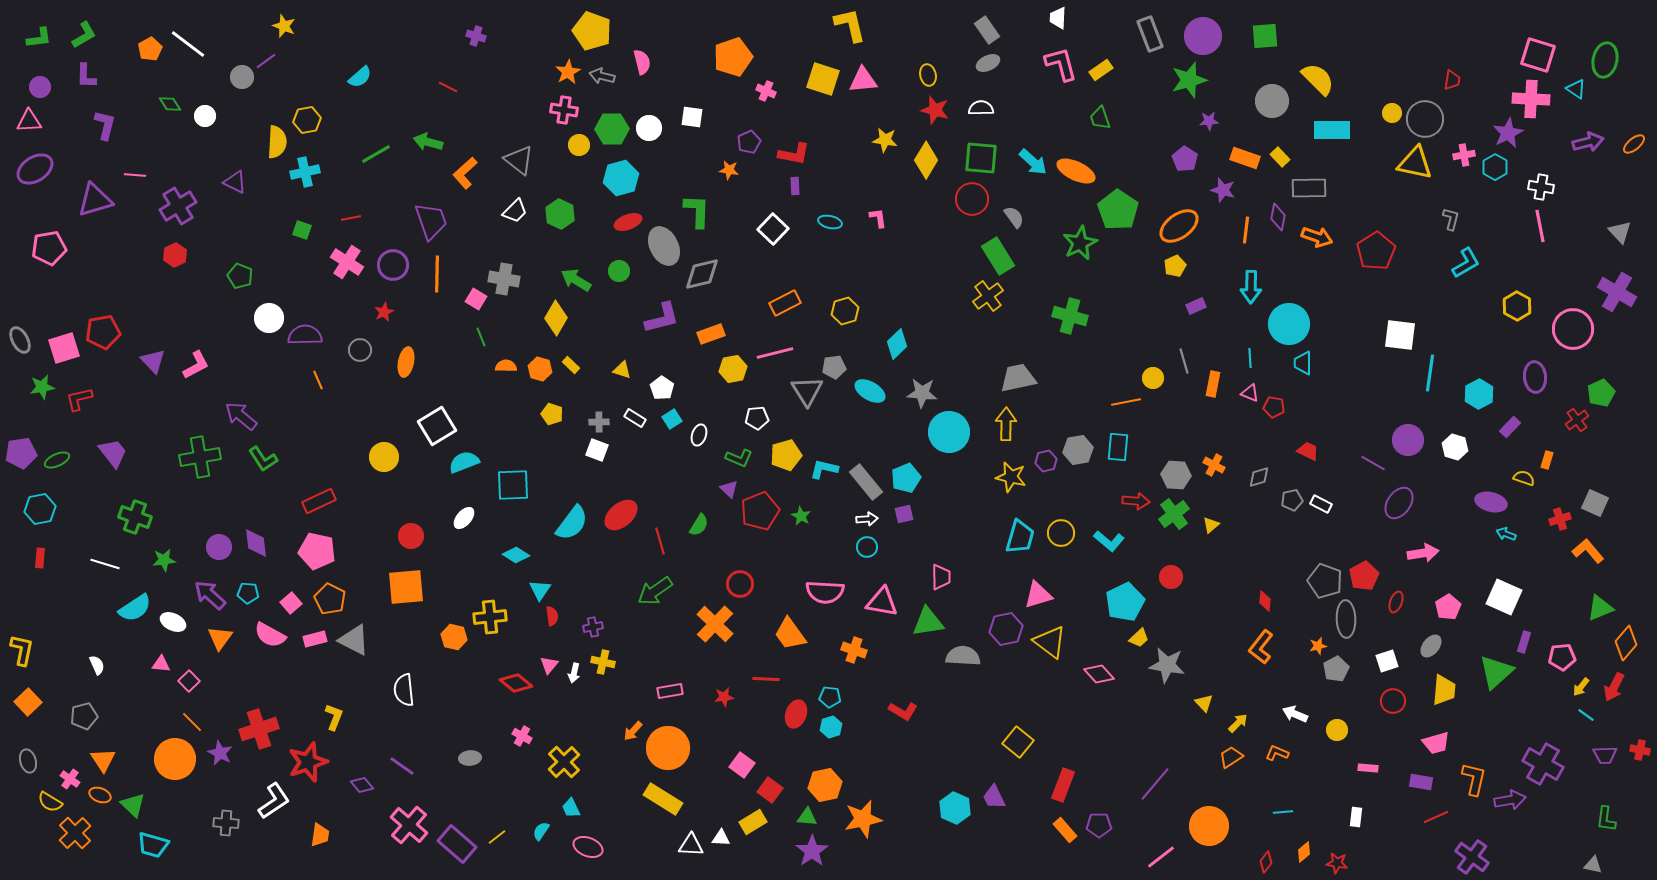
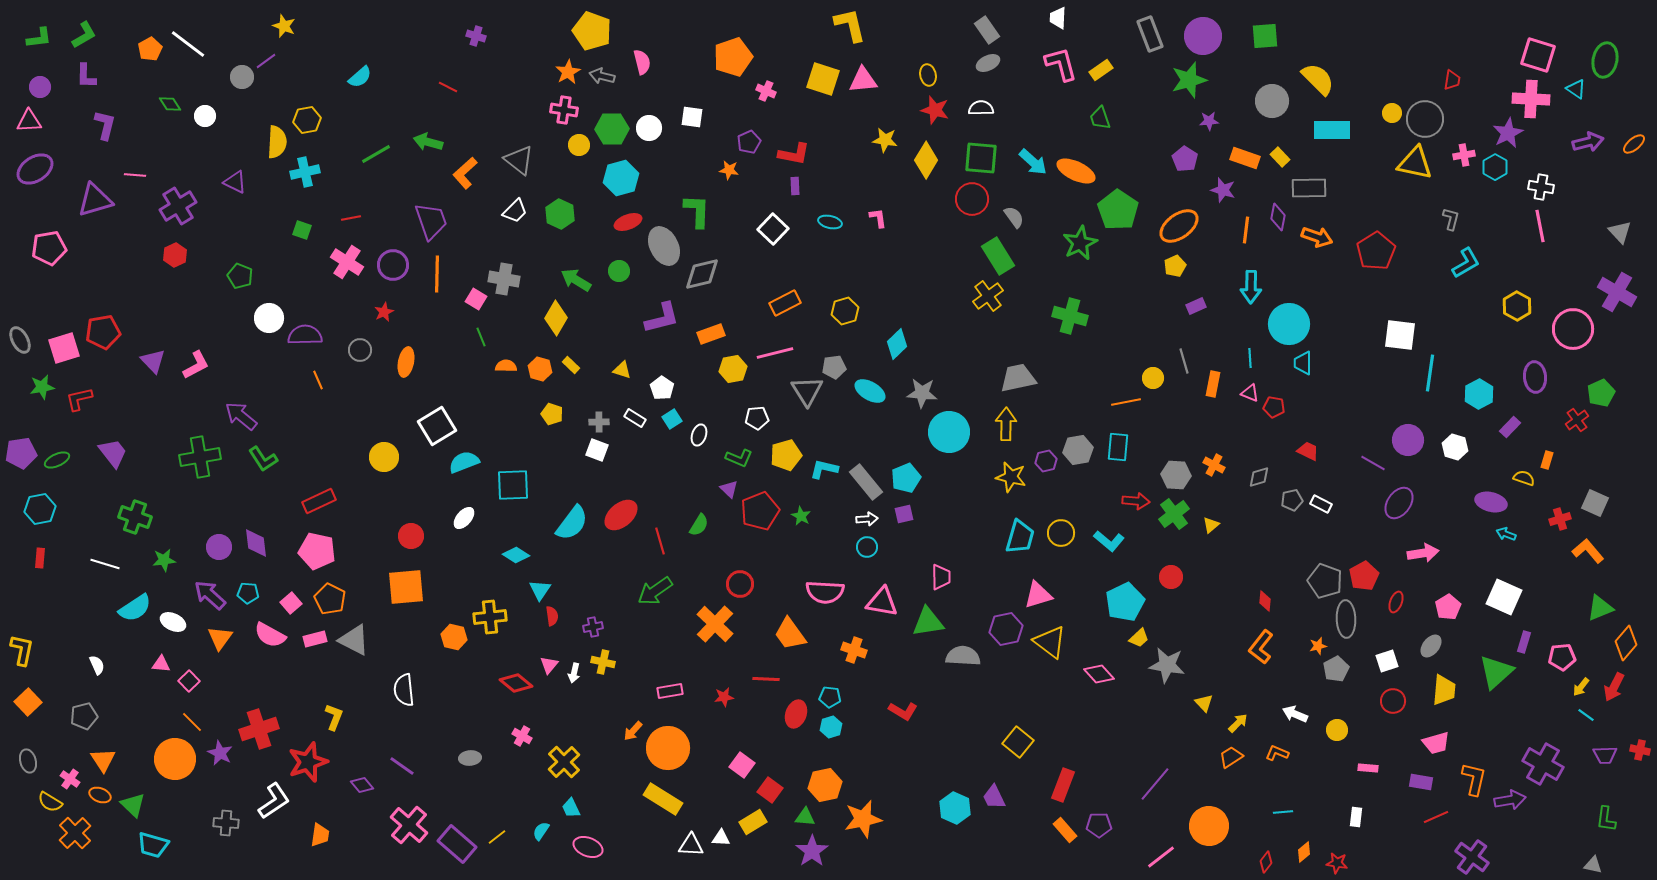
green triangle at (807, 817): moved 2 px left
